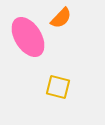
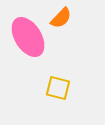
yellow square: moved 1 px down
